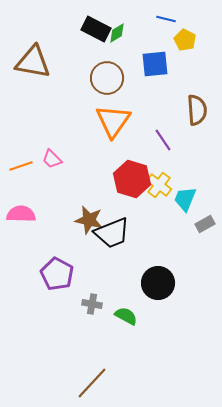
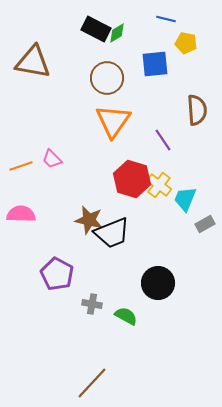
yellow pentagon: moved 1 px right, 3 px down; rotated 15 degrees counterclockwise
